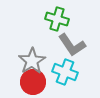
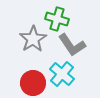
gray star: moved 1 px right, 22 px up
cyan cross: moved 3 px left, 2 px down; rotated 20 degrees clockwise
red circle: moved 1 px down
